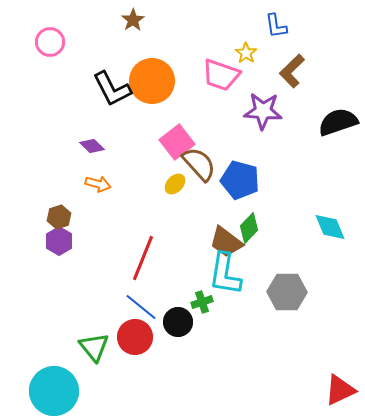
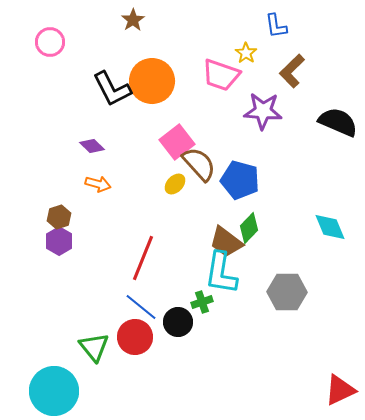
black semicircle: rotated 42 degrees clockwise
cyan L-shape: moved 4 px left, 1 px up
